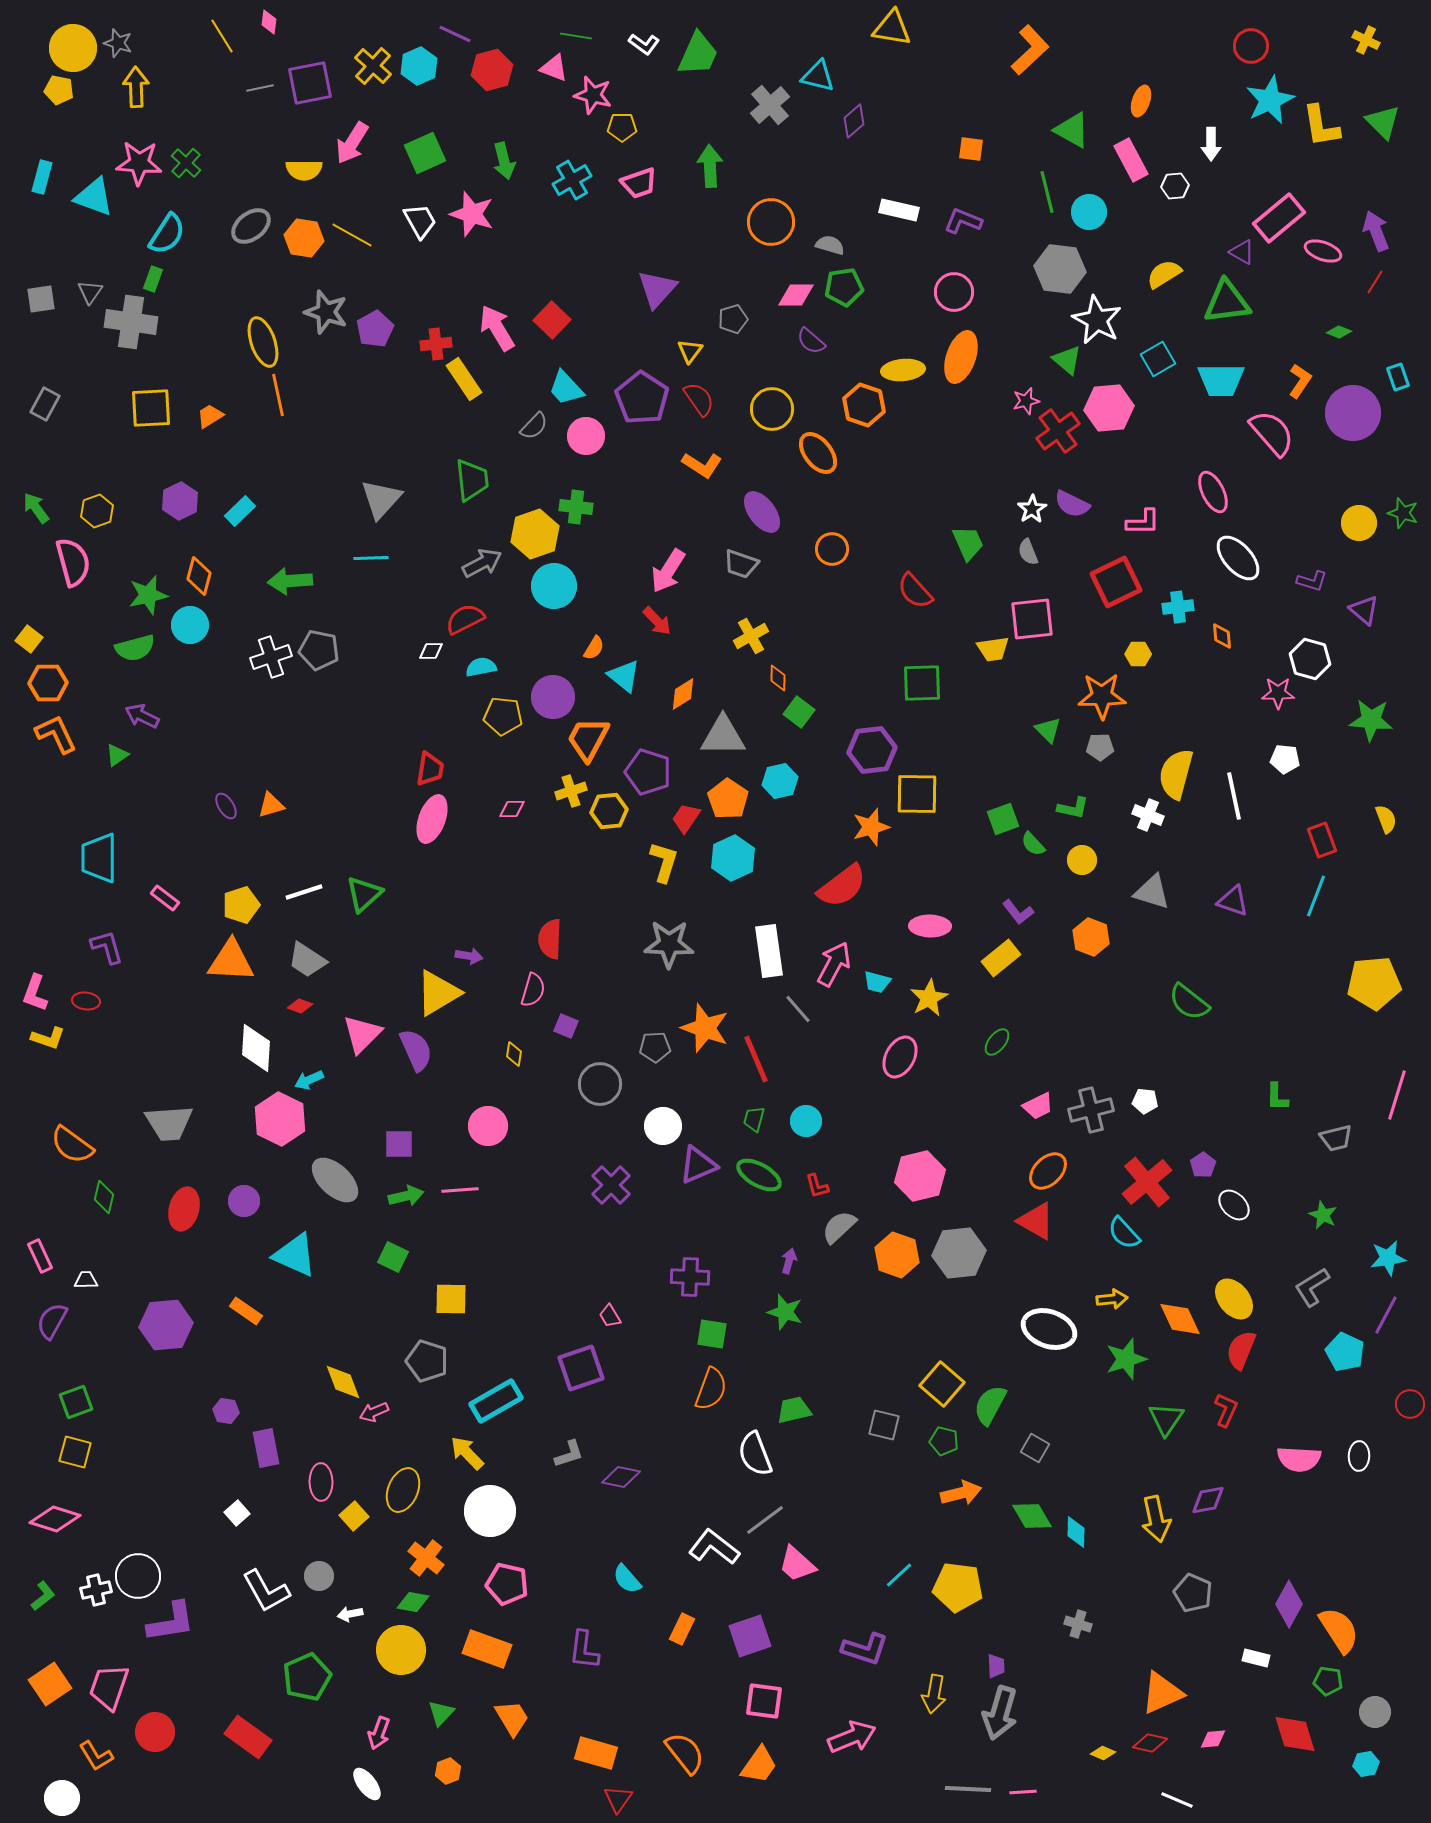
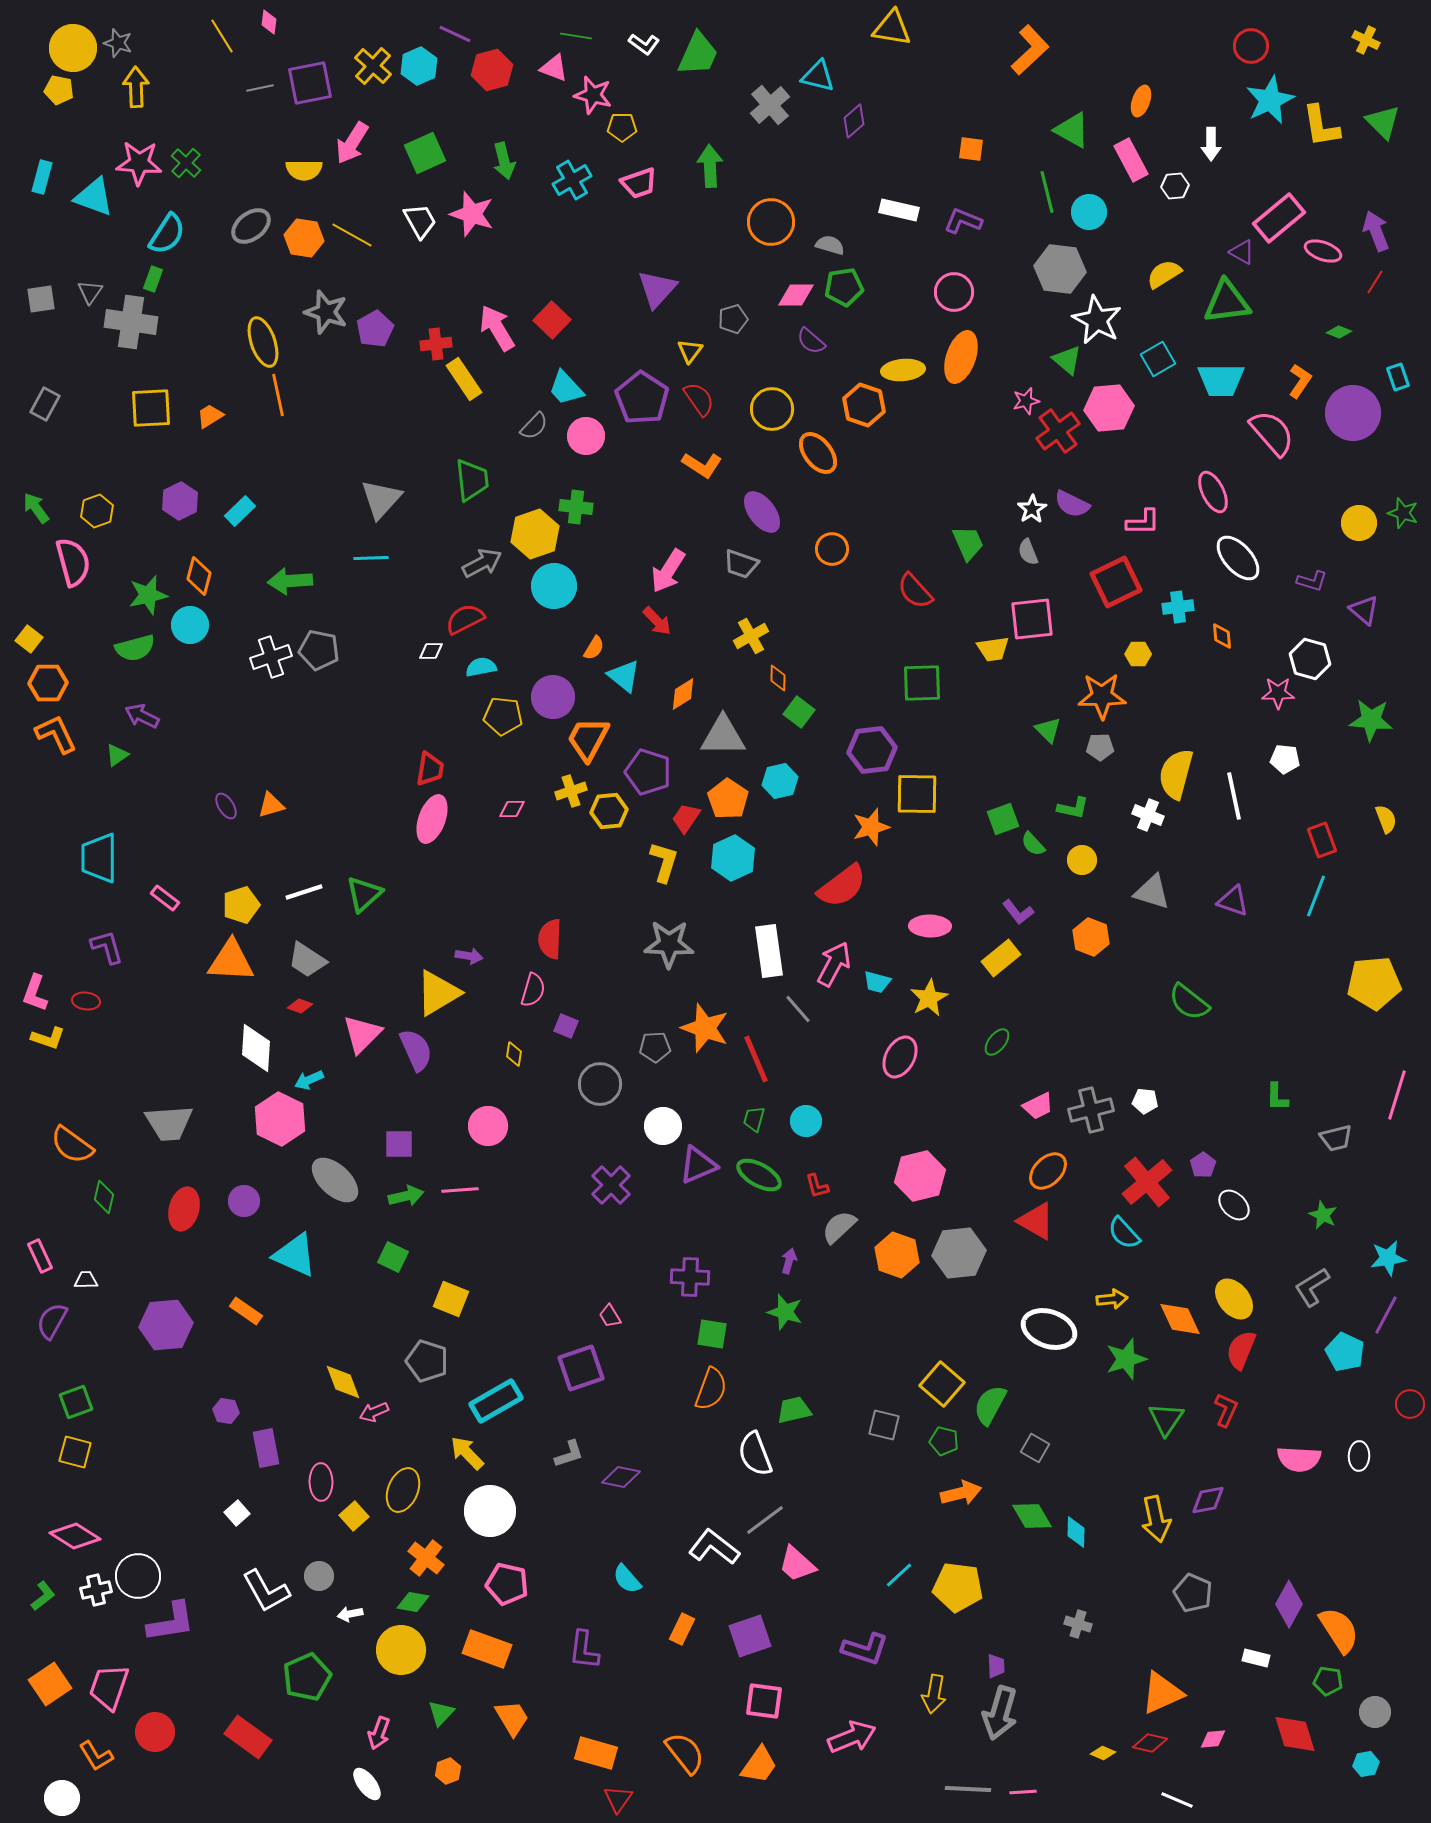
yellow square at (451, 1299): rotated 21 degrees clockwise
pink diamond at (55, 1519): moved 20 px right, 17 px down; rotated 15 degrees clockwise
